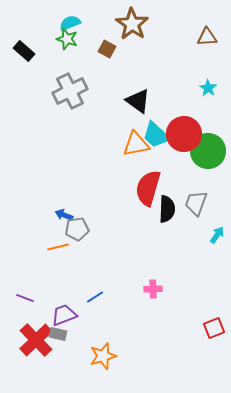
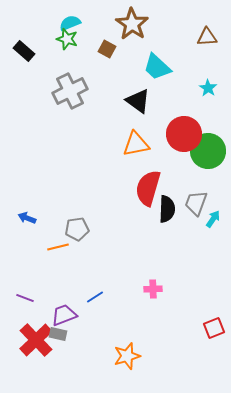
cyan trapezoid: moved 1 px right, 68 px up
blue arrow: moved 37 px left, 3 px down
cyan arrow: moved 4 px left, 16 px up
orange star: moved 24 px right
